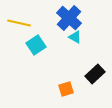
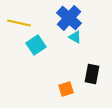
black rectangle: moved 3 px left; rotated 36 degrees counterclockwise
